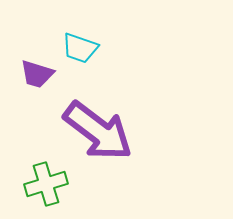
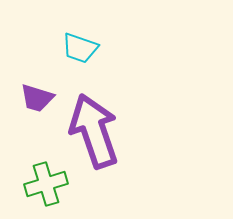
purple trapezoid: moved 24 px down
purple arrow: moved 4 px left; rotated 146 degrees counterclockwise
